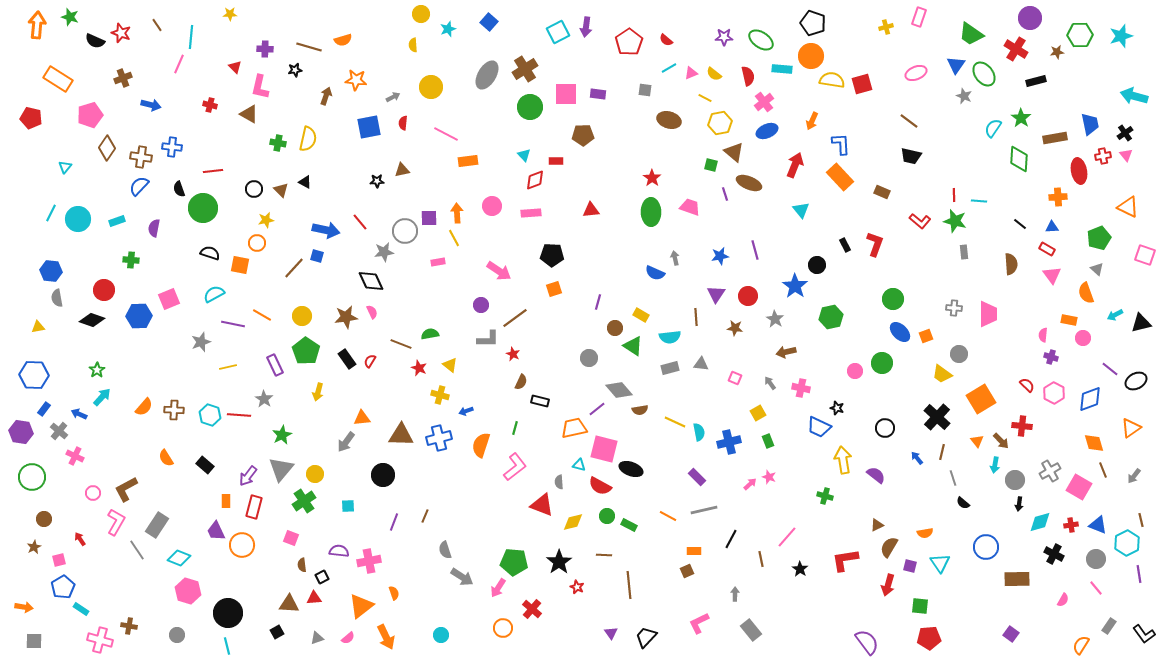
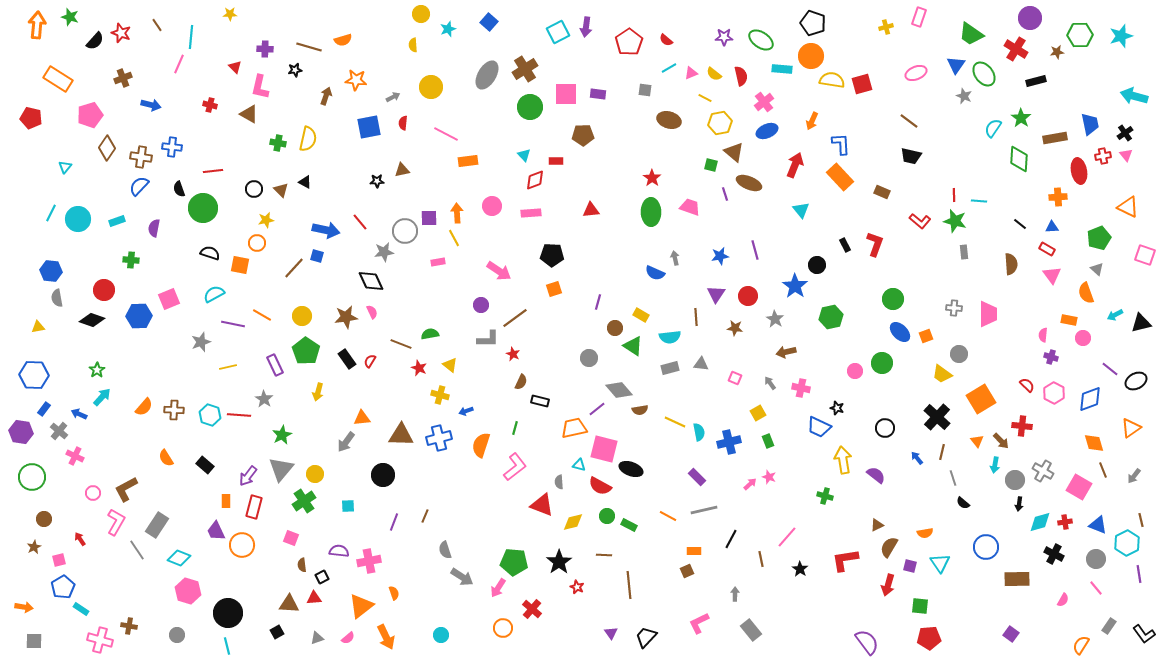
black semicircle at (95, 41): rotated 72 degrees counterclockwise
red semicircle at (748, 76): moved 7 px left
gray cross at (1050, 471): moved 7 px left; rotated 30 degrees counterclockwise
red cross at (1071, 525): moved 6 px left, 3 px up
